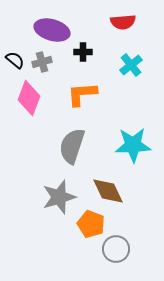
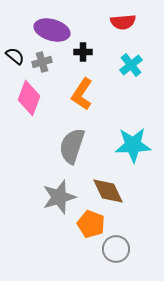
black semicircle: moved 4 px up
orange L-shape: rotated 52 degrees counterclockwise
